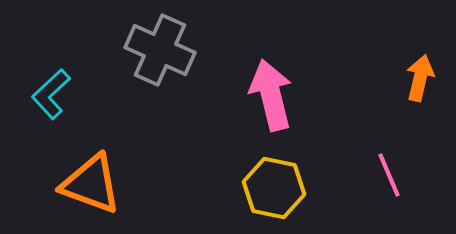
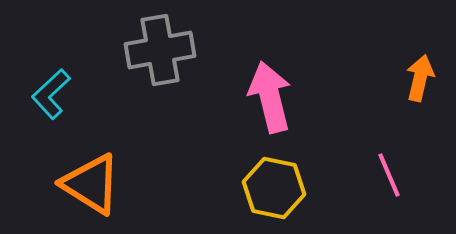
gray cross: rotated 34 degrees counterclockwise
pink arrow: moved 1 px left, 2 px down
orange triangle: rotated 12 degrees clockwise
